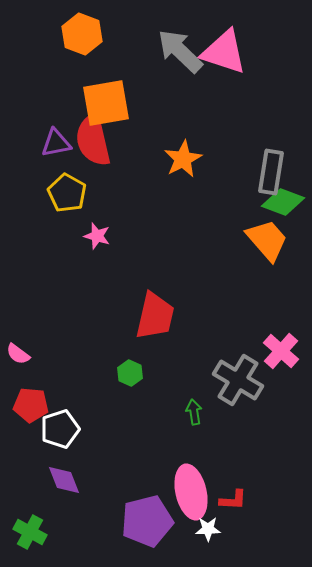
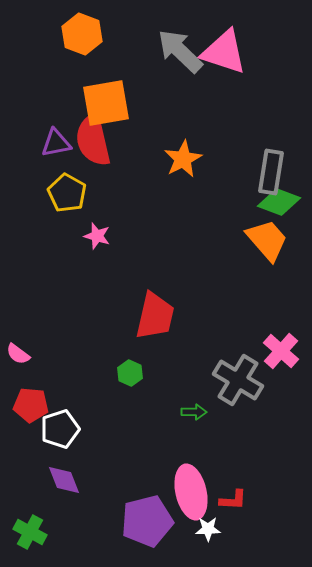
green diamond: moved 4 px left
green arrow: rotated 100 degrees clockwise
